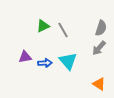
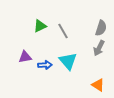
green triangle: moved 3 px left
gray line: moved 1 px down
gray arrow: rotated 14 degrees counterclockwise
blue arrow: moved 2 px down
orange triangle: moved 1 px left, 1 px down
